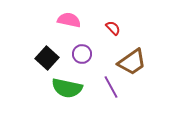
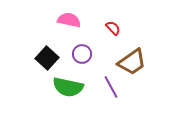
green semicircle: moved 1 px right, 1 px up
